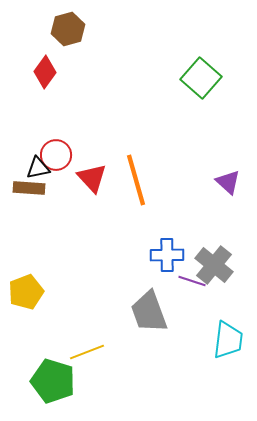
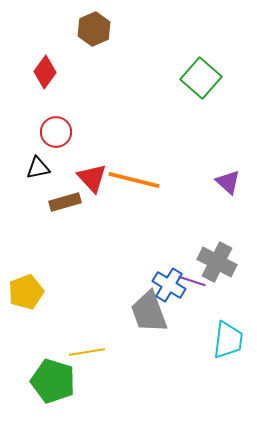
brown hexagon: moved 26 px right; rotated 8 degrees counterclockwise
red circle: moved 23 px up
orange line: moved 2 px left; rotated 60 degrees counterclockwise
brown rectangle: moved 36 px right, 14 px down; rotated 20 degrees counterclockwise
blue cross: moved 2 px right, 30 px down; rotated 32 degrees clockwise
gray cross: moved 3 px right, 3 px up; rotated 12 degrees counterclockwise
yellow line: rotated 12 degrees clockwise
